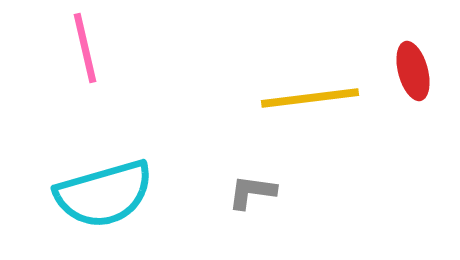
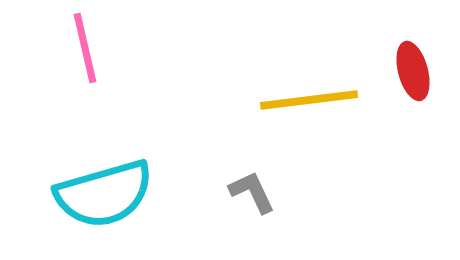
yellow line: moved 1 px left, 2 px down
gray L-shape: rotated 57 degrees clockwise
